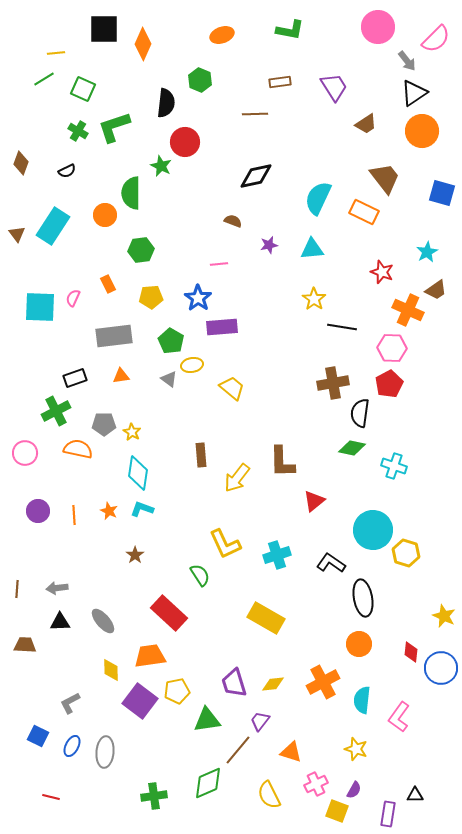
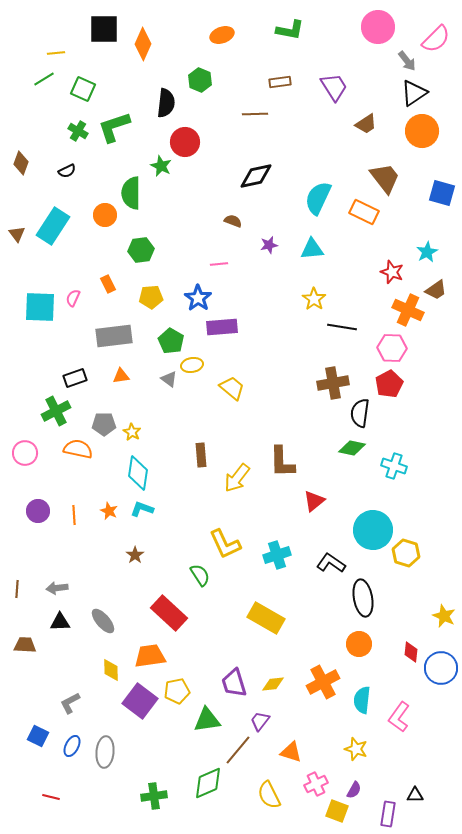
red star at (382, 272): moved 10 px right
